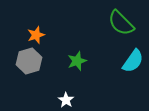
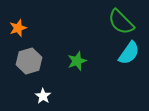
green semicircle: moved 1 px up
orange star: moved 18 px left, 7 px up
cyan semicircle: moved 4 px left, 8 px up
white star: moved 23 px left, 4 px up
